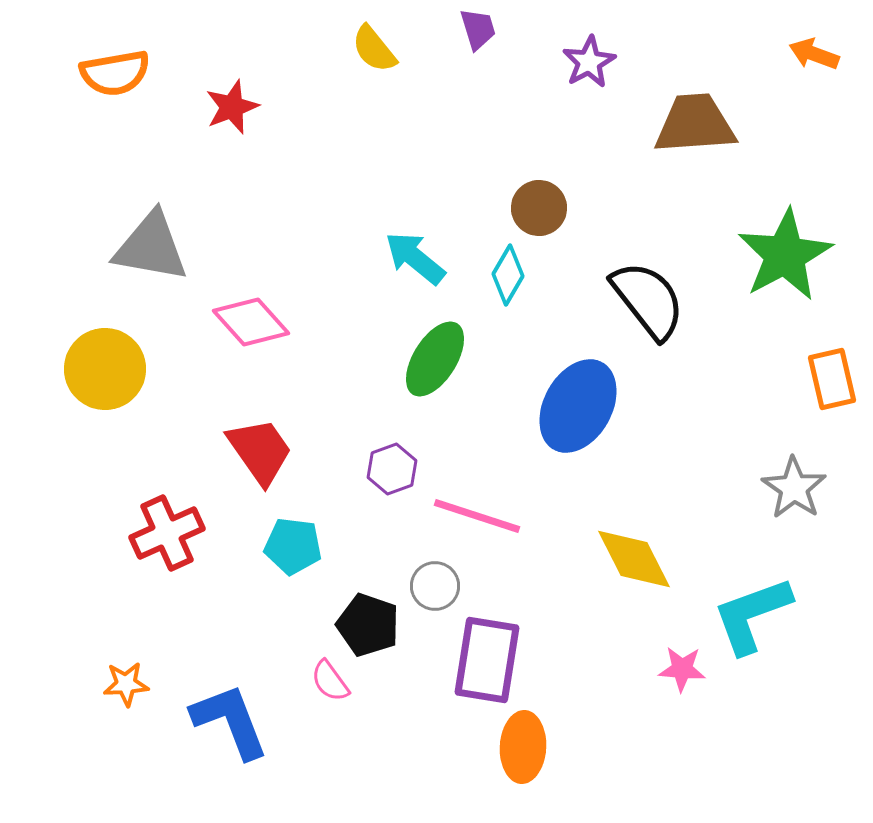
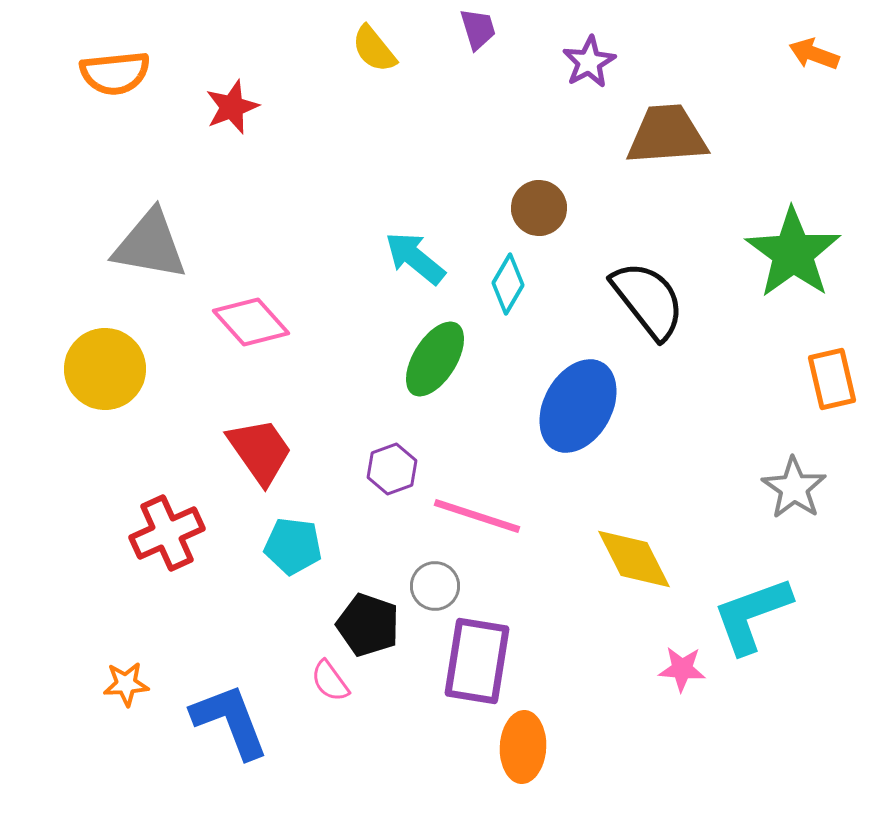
orange semicircle: rotated 4 degrees clockwise
brown trapezoid: moved 28 px left, 11 px down
gray triangle: moved 1 px left, 2 px up
green star: moved 8 px right, 2 px up; rotated 8 degrees counterclockwise
cyan diamond: moved 9 px down
purple rectangle: moved 10 px left, 1 px down
